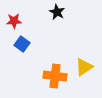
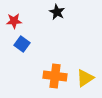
yellow triangle: moved 1 px right, 11 px down
